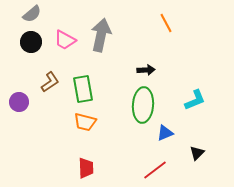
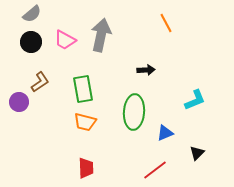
brown L-shape: moved 10 px left
green ellipse: moved 9 px left, 7 px down
